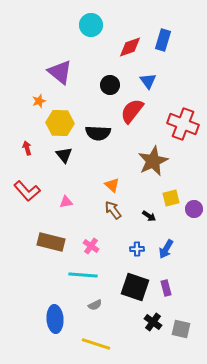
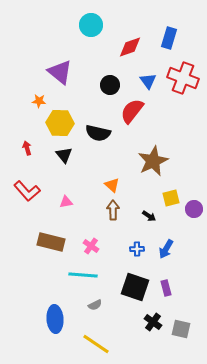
blue rectangle: moved 6 px right, 2 px up
orange star: rotated 24 degrees clockwise
red cross: moved 46 px up
black semicircle: rotated 10 degrees clockwise
brown arrow: rotated 36 degrees clockwise
yellow line: rotated 16 degrees clockwise
